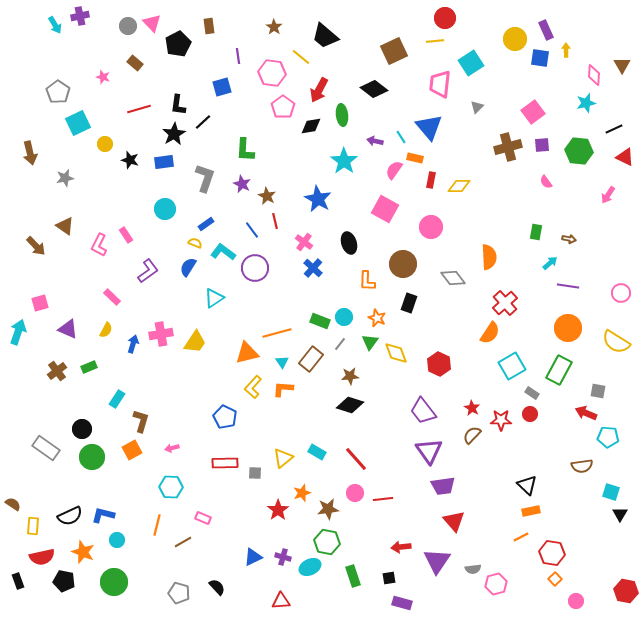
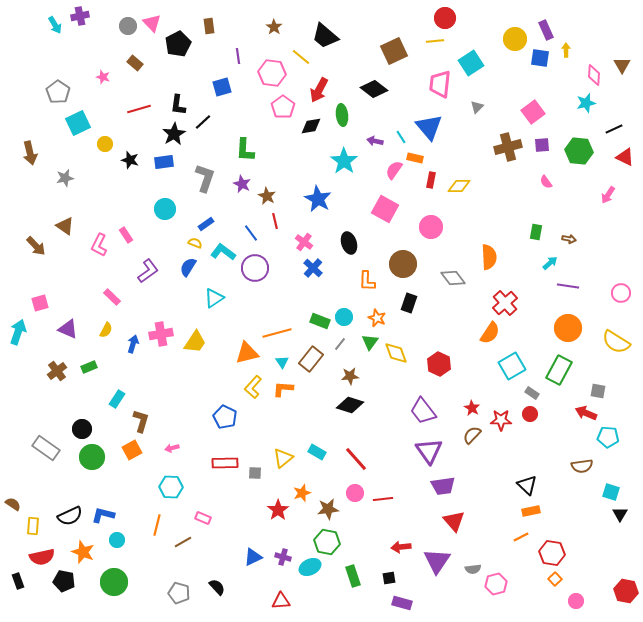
blue line at (252, 230): moved 1 px left, 3 px down
